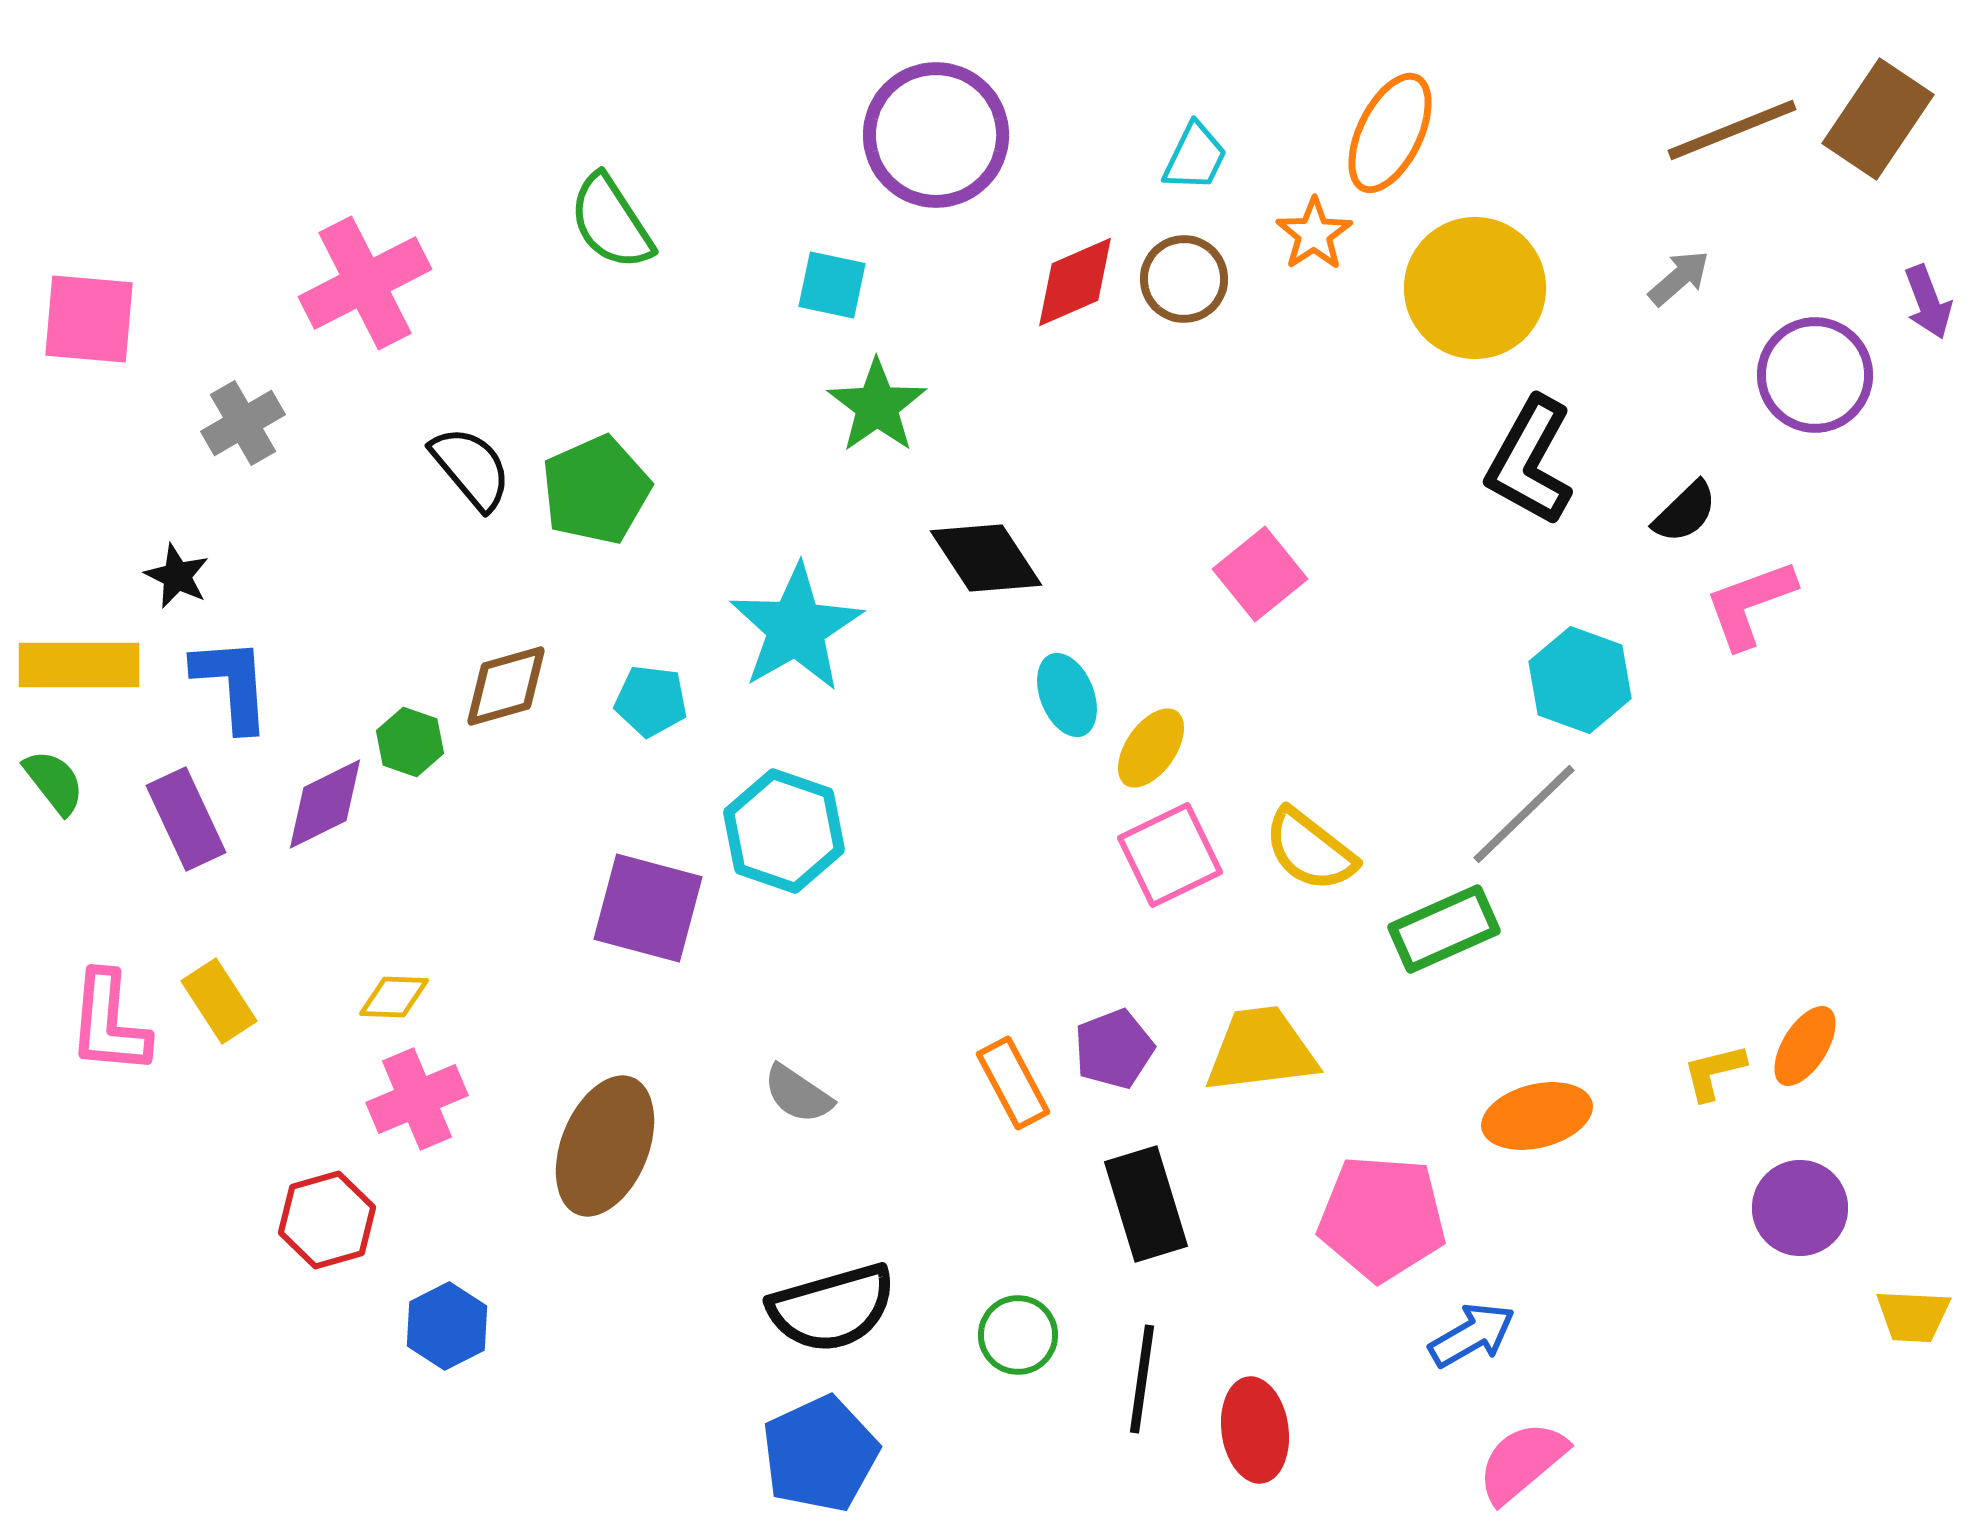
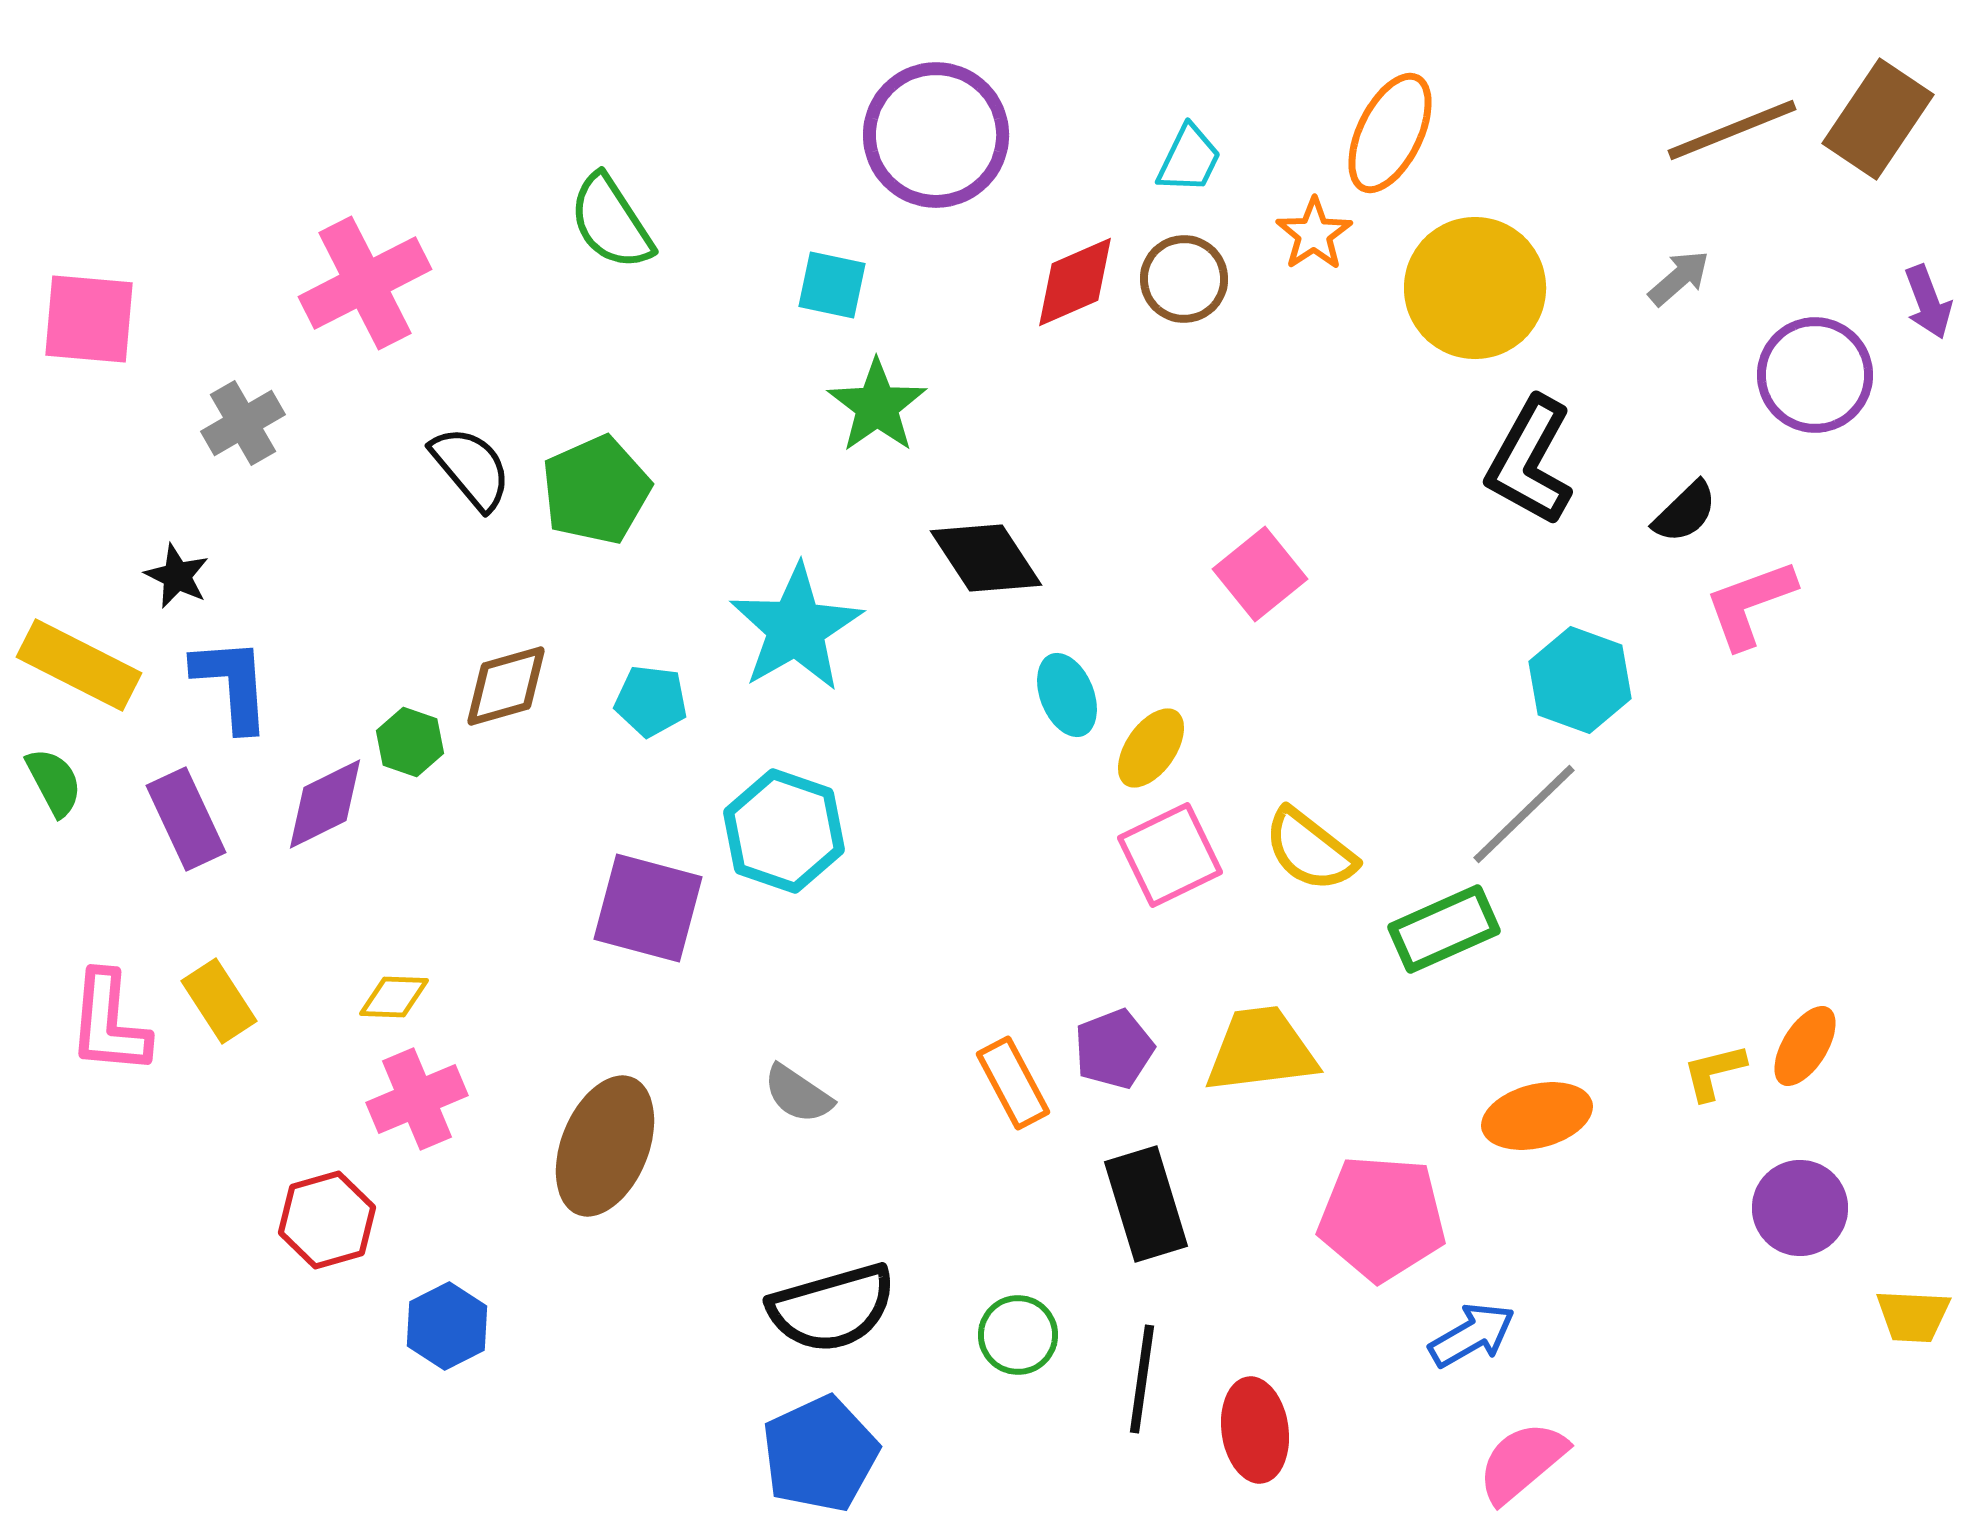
cyan trapezoid at (1195, 157): moved 6 px left, 2 px down
yellow rectangle at (79, 665): rotated 27 degrees clockwise
green semicircle at (54, 782): rotated 10 degrees clockwise
